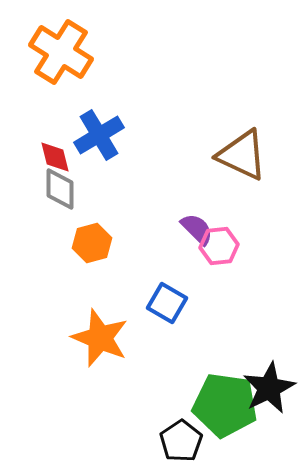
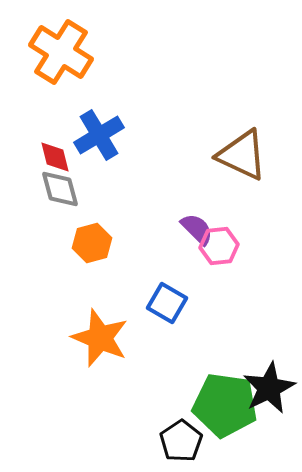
gray diamond: rotated 15 degrees counterclockwise
